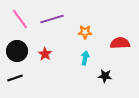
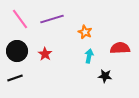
orange star: rotated 24 degrees clockwise
red semicircle: moved 5 px down
cyan arrow: moved 4 px right, 2 px up
